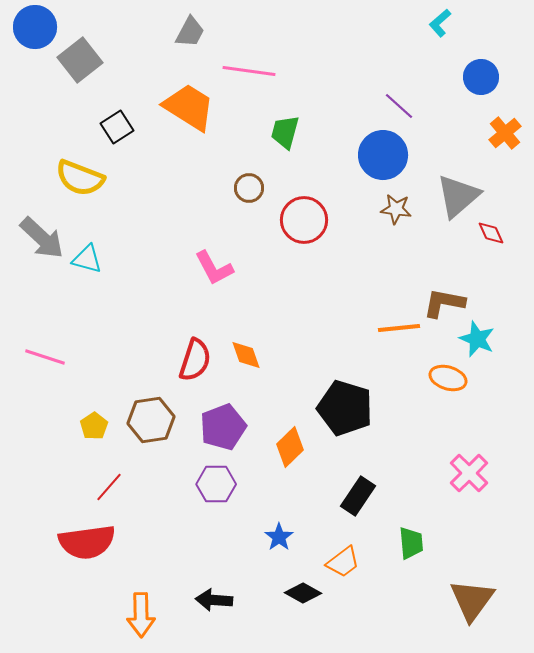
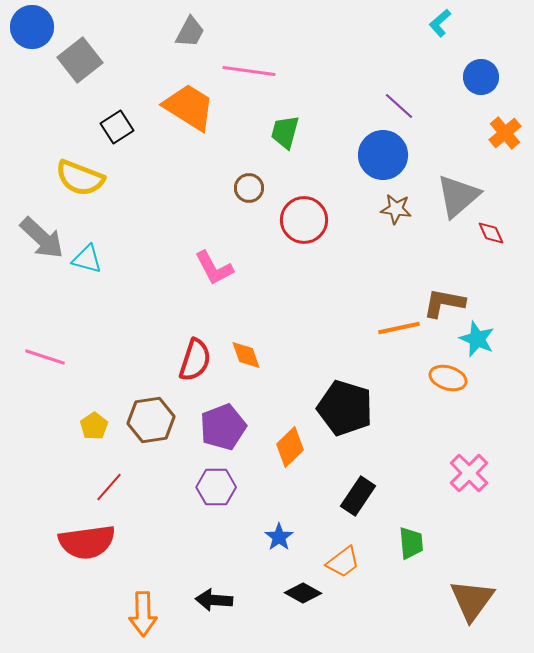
blue circle at (35, 27): moved 3 px left
orange line at (399, 328): rotated 6 degrees counterclockwise
purple hexagon at (216, 484): moved 3 px down
orange arrow at (141, 615): moved 2 px right, 1 px up
